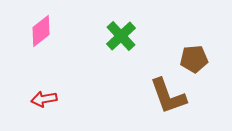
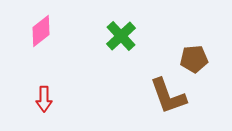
red arrow: rotated 80 degrees counterclockwise
